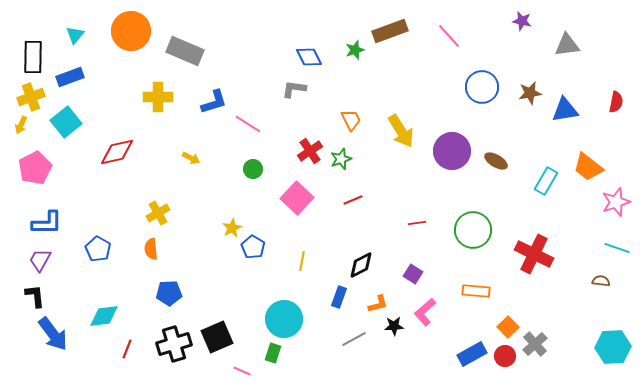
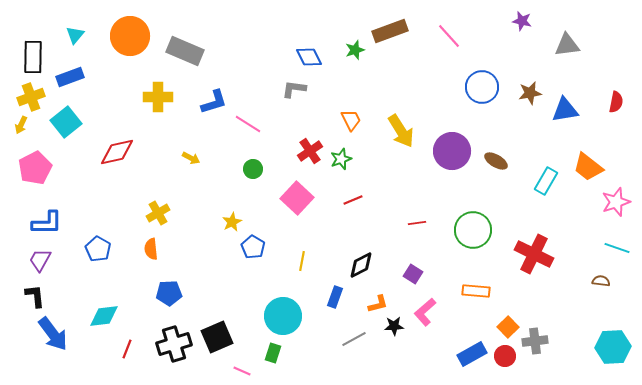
orange circle at (131, 31): moved 1 px left, 5 px down
yellow star at (232, 228): moved 6 px up
blue rectangle at (339, 297): moved 4 px left
cyan circle at (284, 319): moved 1 px left, 3 px up
gray cross at (535, 344): moved 3 px up; rotated 35 degrees clockwise
